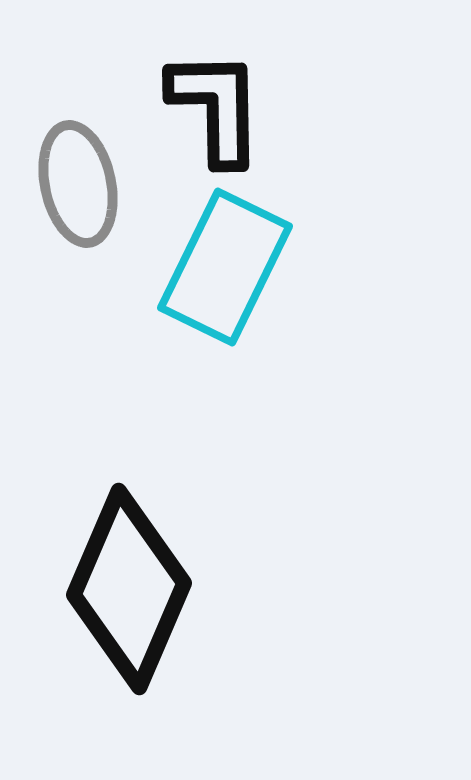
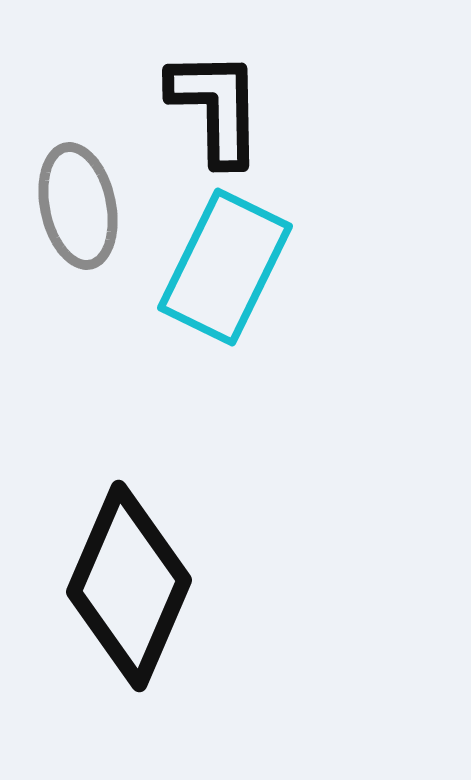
gray ellipse: moved 22 px down
black diamond: moved 3 px up
